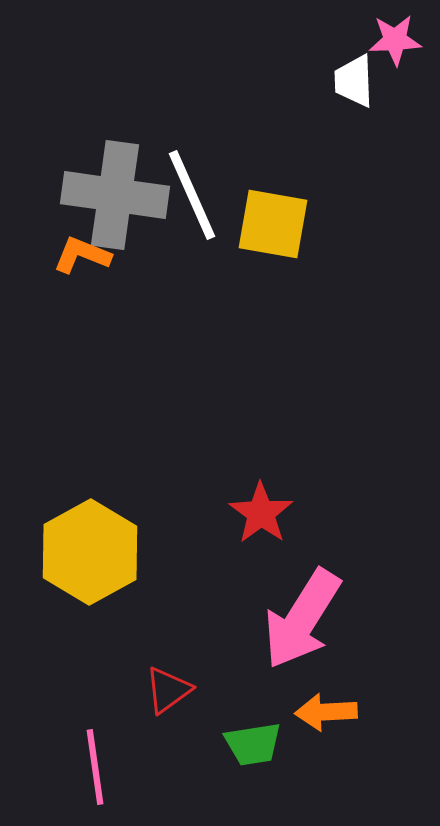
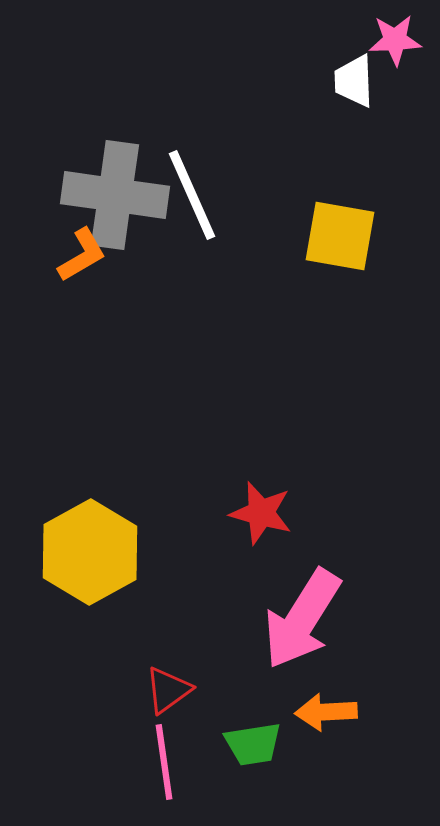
yellow square: moved 67 px right, 12 px down
orange L-shape: rotated 128 degrees clockwise
red star: rotated 20 degrees counterclockwise
pink line: moved 69 px right, 5 px up
